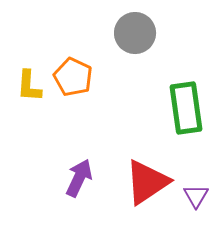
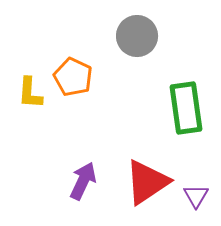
gray circle: moved 2 px right, 3 px down
yellow L-shape: moved 1 px right, 7 px down
purple arrow: moved 4 px right, 3 px down
